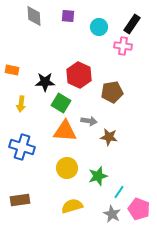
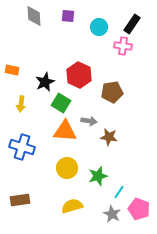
black star: rotated 24 degrees counterclockwise
